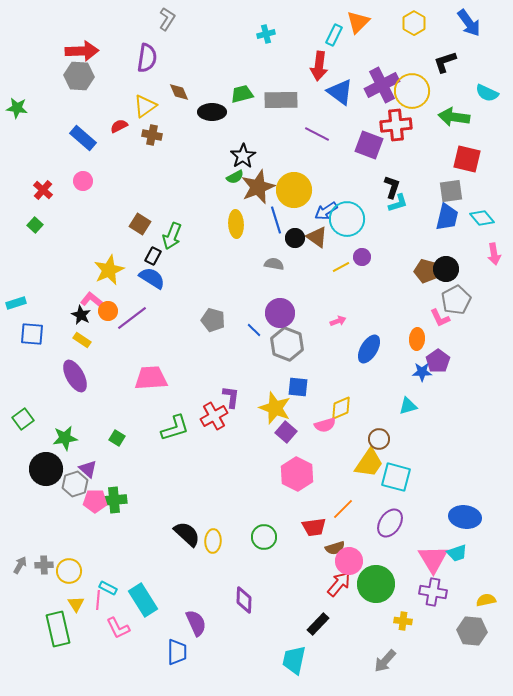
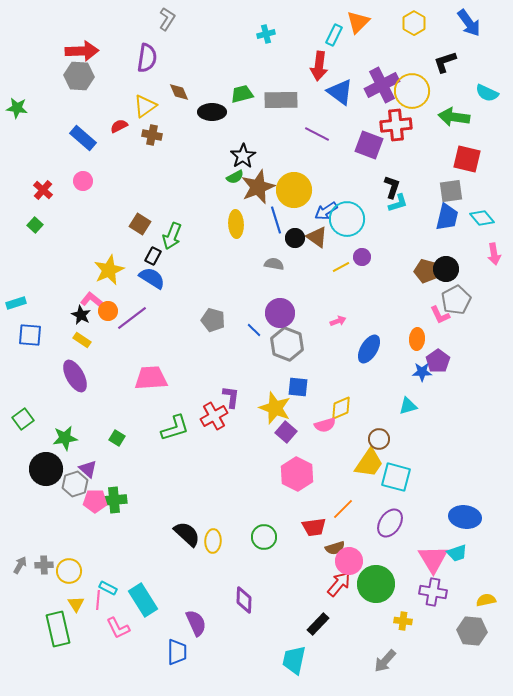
pink L-shape at (440, 318): moved 3 px up
blue square at (32, 334): moved 2 px left, 1 px down
